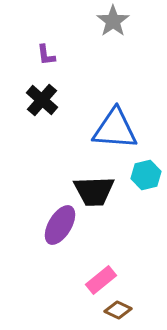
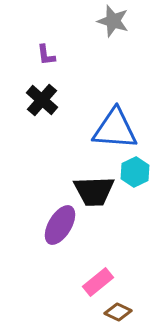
gray star: rotated 20 degrees counterclockwise
cyan hexagon: moved 11 px left, 3 px up; rotated 12 degrees counterclockwise
pink rectangle: moved 3 px left, 2 px down
brown diamond: moved 2 px down
